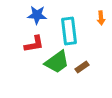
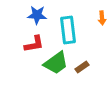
orange arrow: moved 1 px right
cyan rectangle: moved 1 px left, 1 px up
green trapezoid: moved 1 px left, 1 px down
